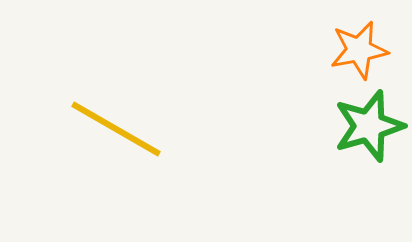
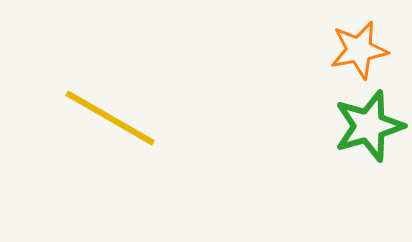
yellow line: moved 6 px left, 11 px up
